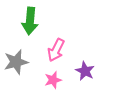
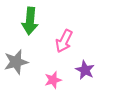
pink arrow: moved 8 px right, 9 px up
purple star: moved 1 px up
